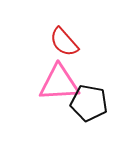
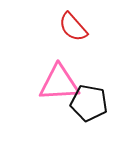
red semicircle: moved 9 px right, 15 px up
